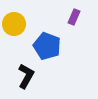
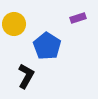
purple rectangle: moved 4 px right, 1 px down; rotated 49 degrees clockwise
blue pentagon: rotated 12 degrees clockwise
